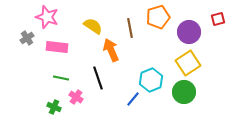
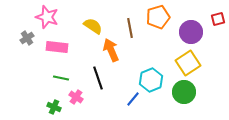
purple circle: moved 2 px right
